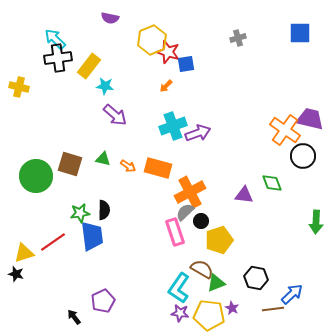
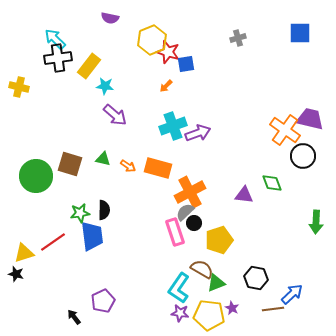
black circle at (201, 221): moved 7 px left, 2 px down
